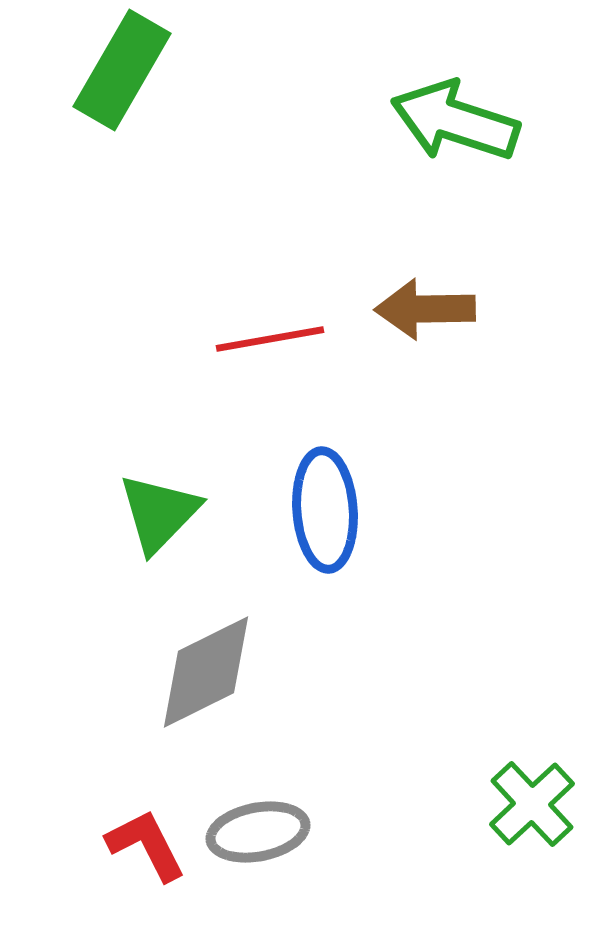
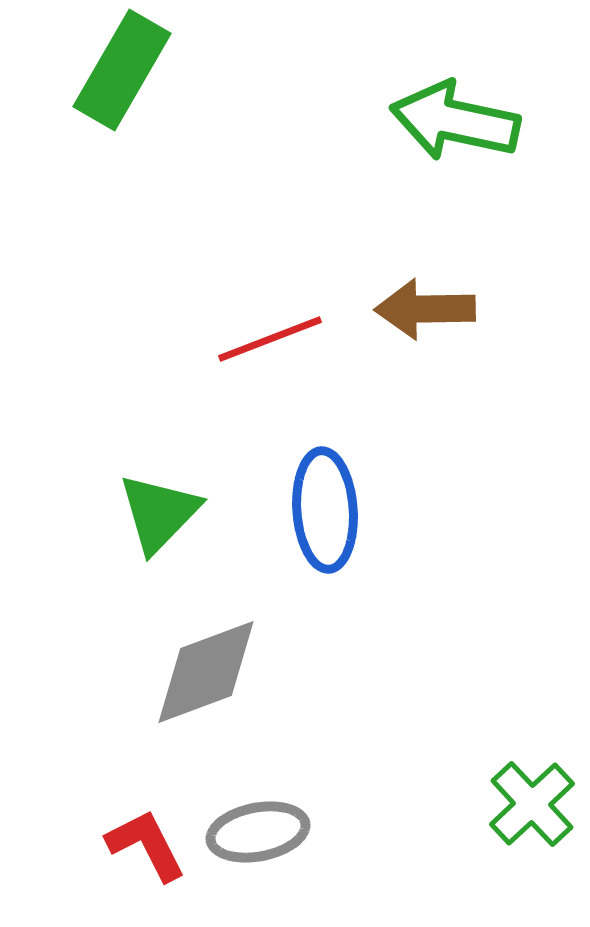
green arrow: rotated 6 degrees counterclockwise
red line: rotated 11 degrees counterclockwise
gray diamond: rotated 6 degrees clockwise
